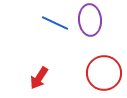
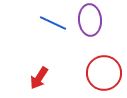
blue line: moved 2 px left
